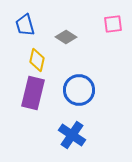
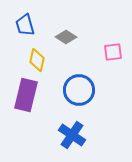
pink square: moved 28 px down
purple rectangle: moved 7 px left, 2 px down
